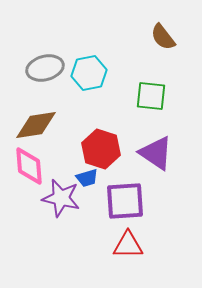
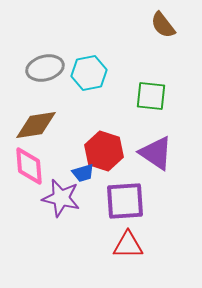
brown semicircle: moved 12 px up
red hexagon: moved 3 px right, 2 px down
blue trapezoid: moved 4 px left, 5 px up
